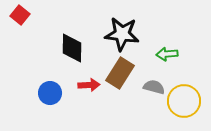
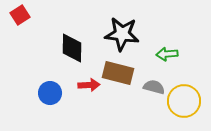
red square: rotated 18 degrees clockwise
brown rectangle: moved 2 px left; rotated 72 degrees clockwise
